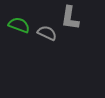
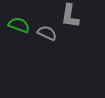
gray L-shape: moved 2 px up
